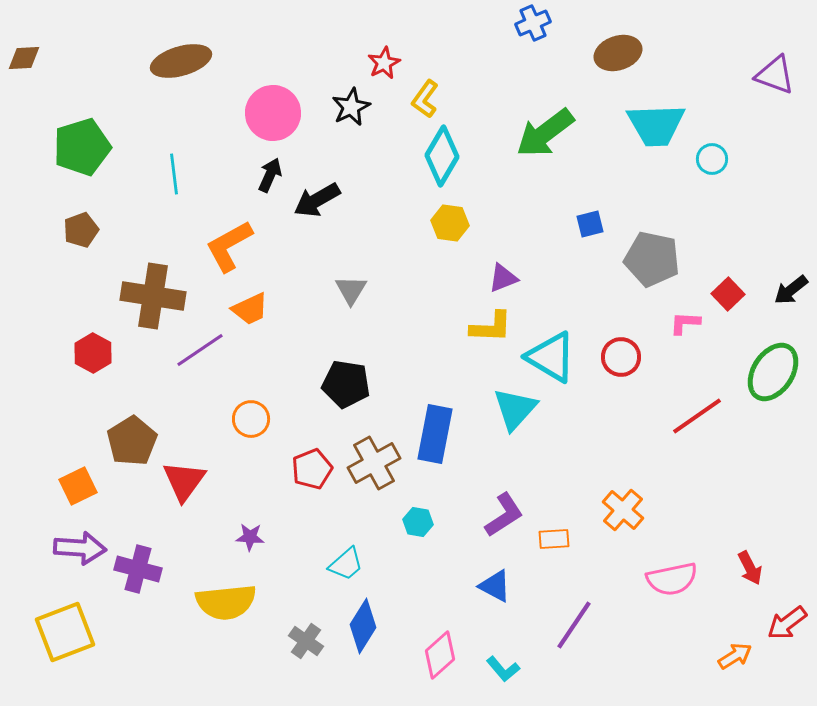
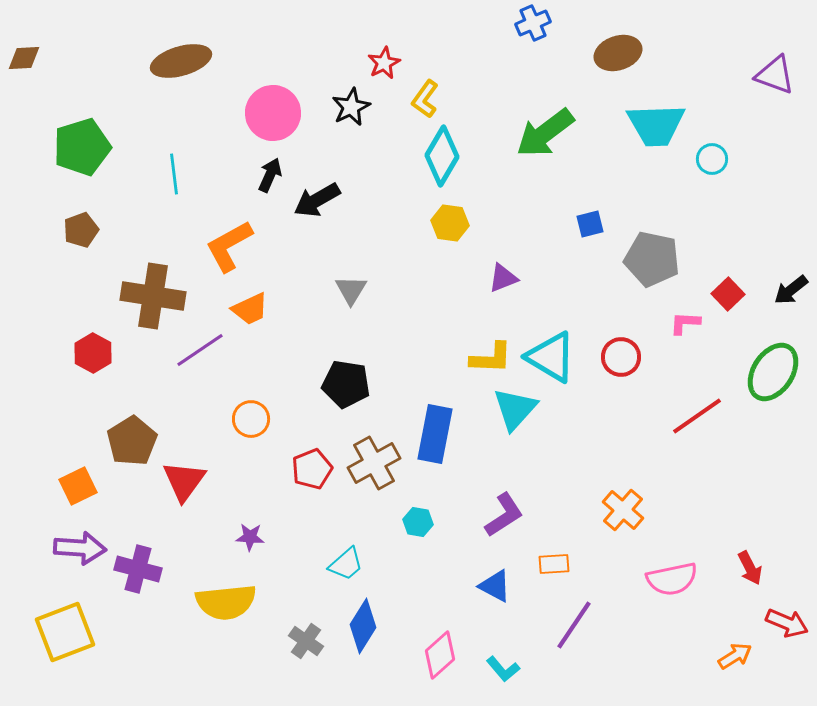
yellow L-shape at (491, 327): moved 31 px down
orange rectangle at (554, 539): moved 25 px down
red arrow at (787, 623): rotated 120 degrees counterclockwise
